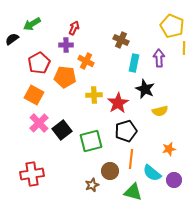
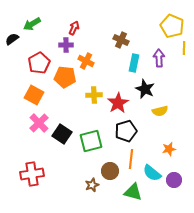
black square: moved 4 px down; rotated 18 degrees counterclockwise
